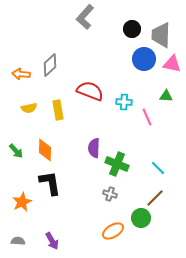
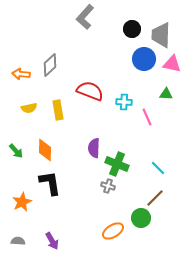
green triangle: moved 2 px up
gray cross: moved 2 px left, 8 px up
